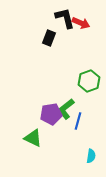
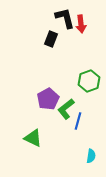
red arrow: moved 1 px down; rotated 60 degrees clockwise
black rectangle: moved 2 px right, 1 px down
purple pentagon: moved 3 px left, 15 px up; rotated 20 degrees counterclockwise
